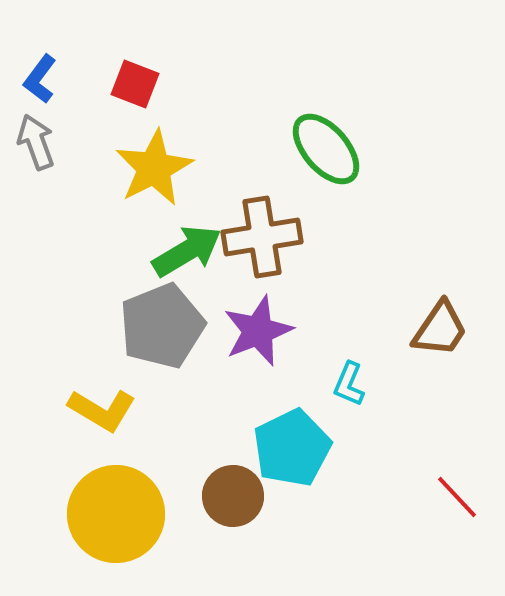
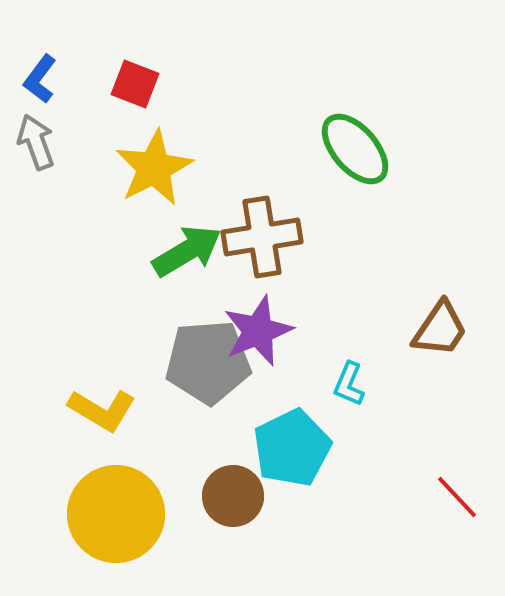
green ellipse: moved 29 px right
gray pentagon: moved 46 px right, 36 px down; rotated 18 degrees clockwise
